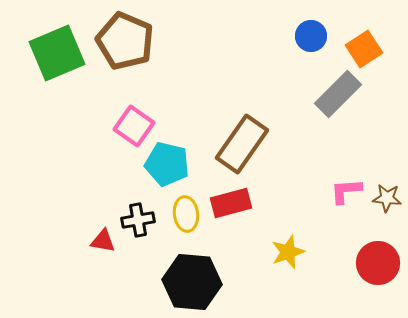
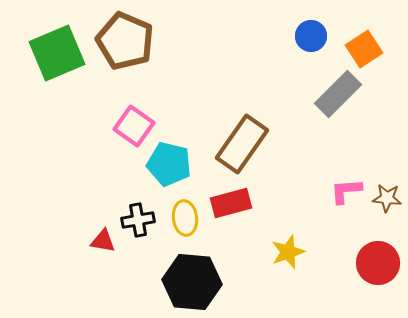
cyan pentagon: moved 2 px right
yellow ellipse: moved 1 px left, 4 px down
